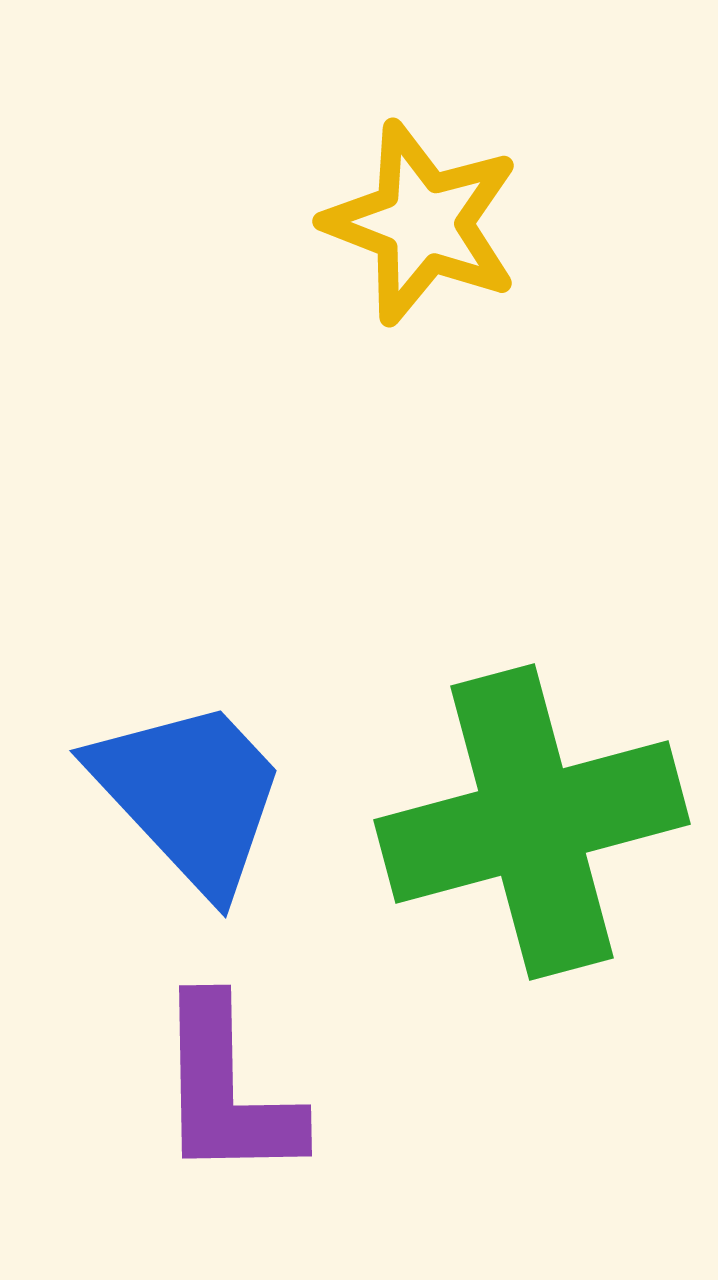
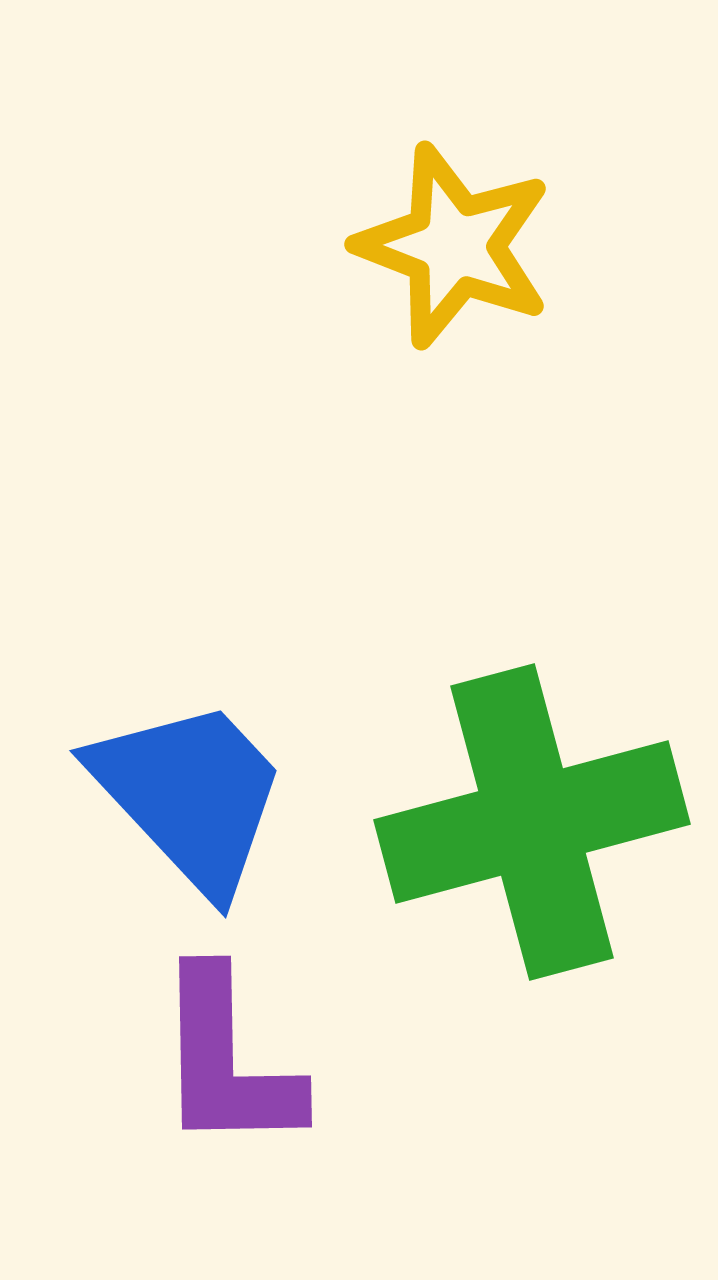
yellow star: moved 32 px right, 23 px down
purple L-shape: moved 29 px up
